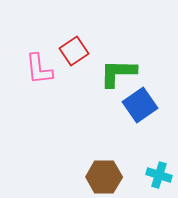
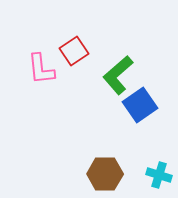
pink L-shape: moved 2 px right
green L-shape: moved 2 px down; rotated 42 degrees counterclockwise
brown hexagon: moved 1 px right, 3 px up
